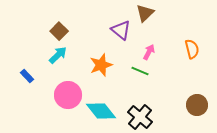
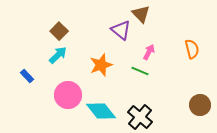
brown triangle: moved 4 px left, 1 px down; rotated 30 degrees counterclockwise
brown circle: moved 3 px right
